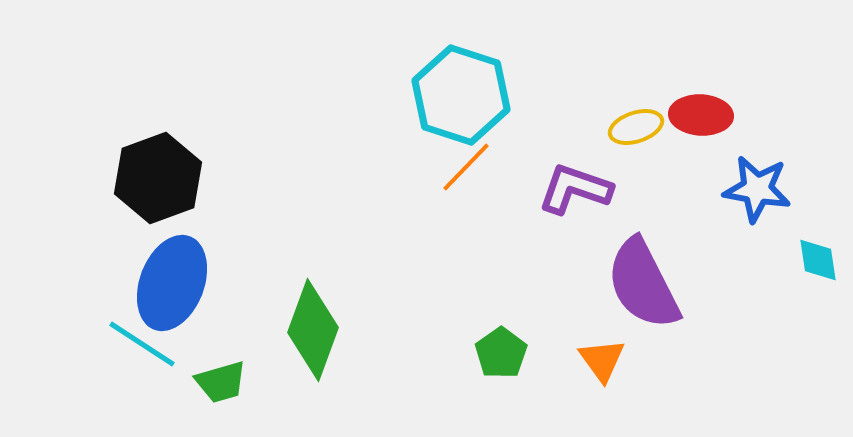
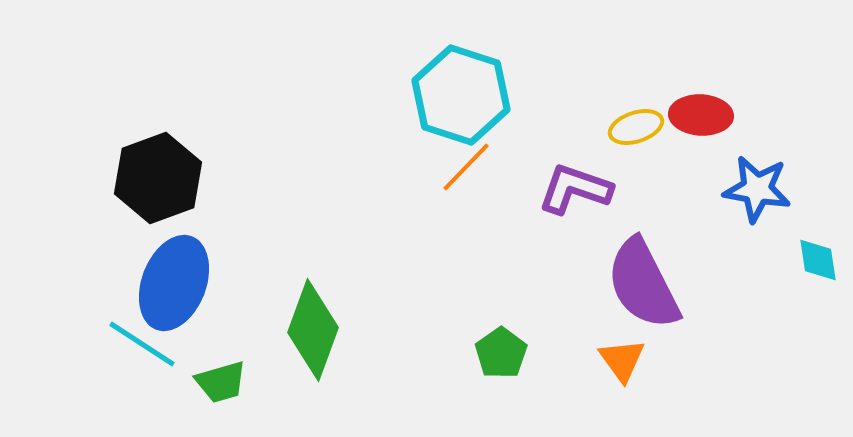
blue ellipse: moved 2 px right
orange triangle: moved 20 px right
